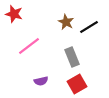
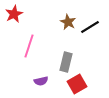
red star: rotated 30 degrees clockwise
brown star: moved 2 px right
black line: moved 1 px right
pink line: rotated 35 degrees counterclockwise
gray rectangle: moved 6 px left, 5 px down; rotated 36 degrees clockwise
